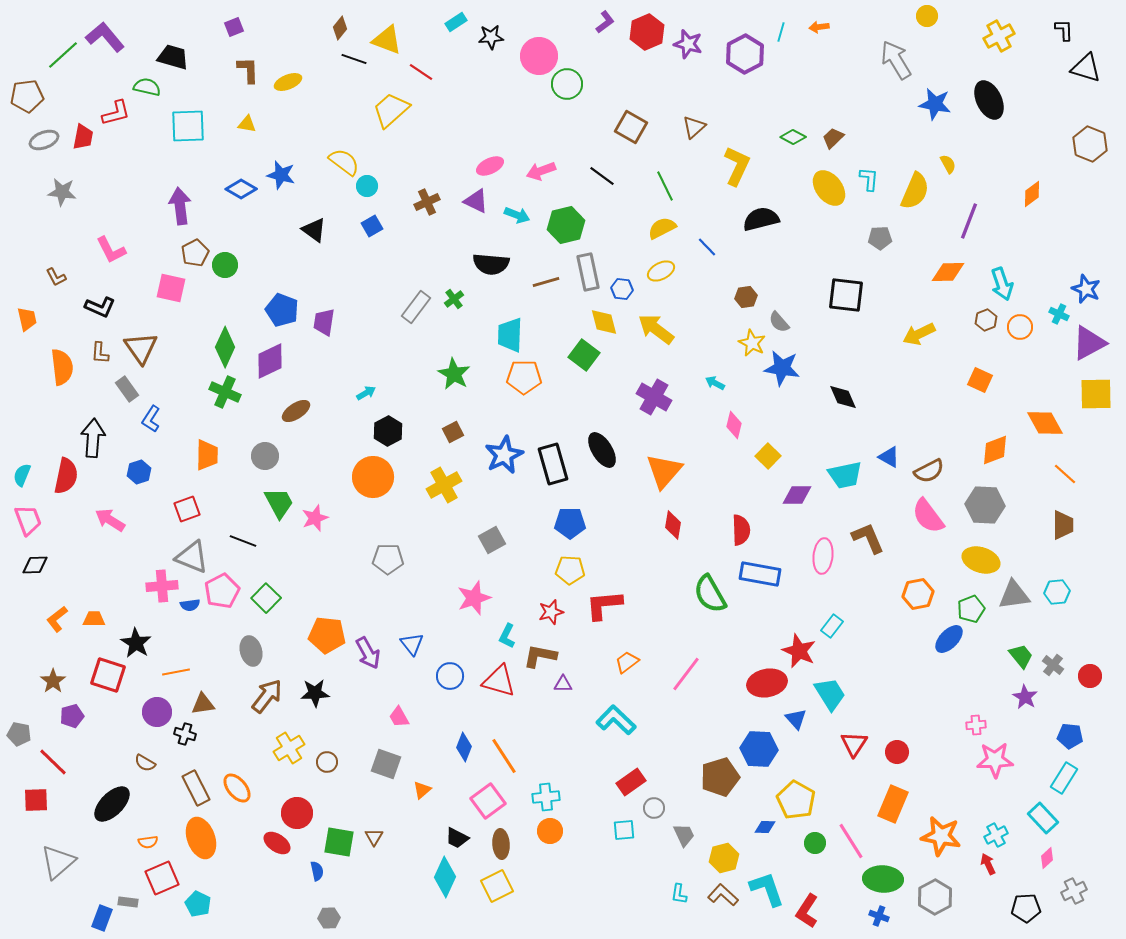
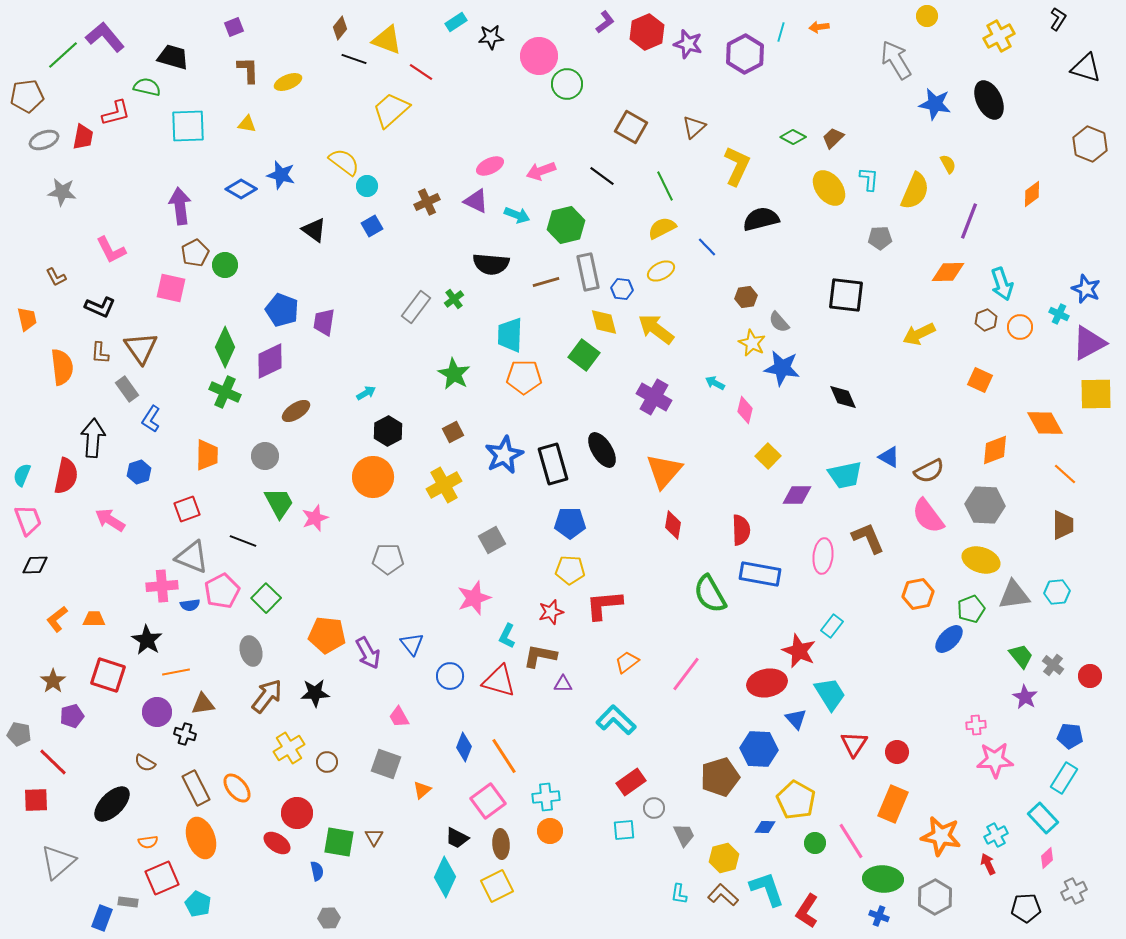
black L-shape at (1064, 30): moved 6 px left, 11 px up; rotated 35 degrees clockwise
pink diamond at (734, 425): moved 11 px right, 15 px up
black star at (136, 643): moved 11 px right, 3 px up
